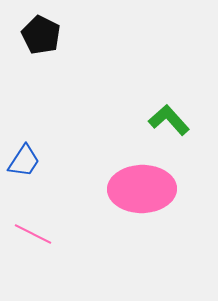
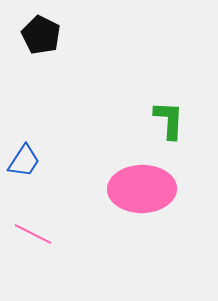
green L-shape: rotated 45 degrees clockwise
